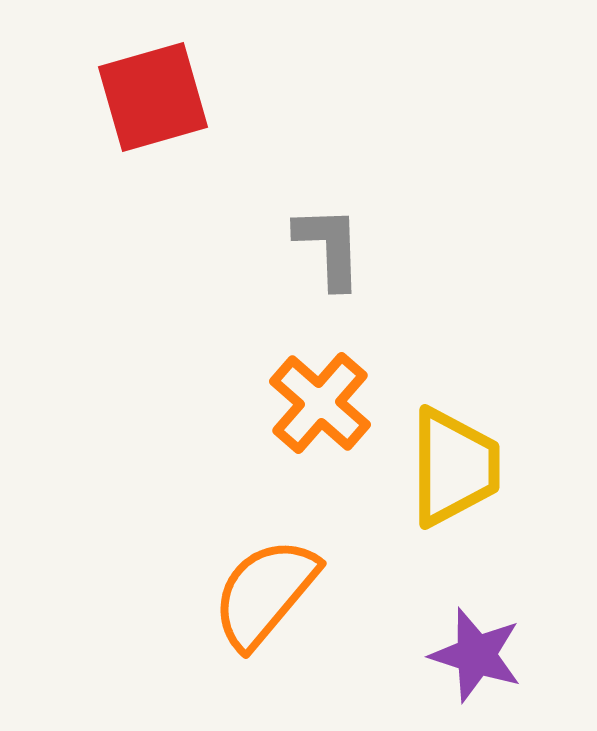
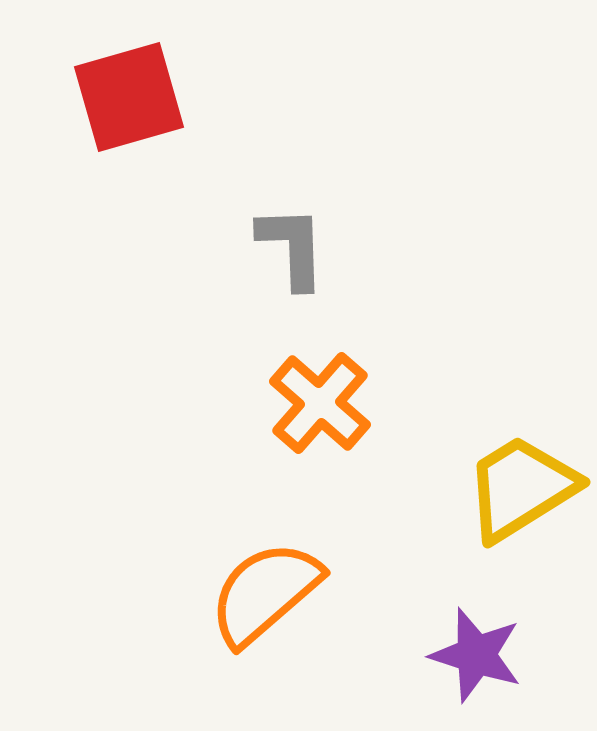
red square: moved 24 px left
gray L-shape: moved 37 px left
yellow trapezoid: moved 67 px right, 21 px down; rotated 122 degrees counterclockwise
orange semicircle: rotated 9 degrees clockwise
